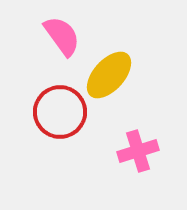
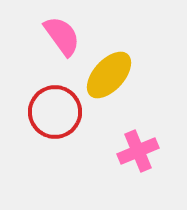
red circle: moved 5 px left
pink cross: rotated 6 degrees counterclockwise
